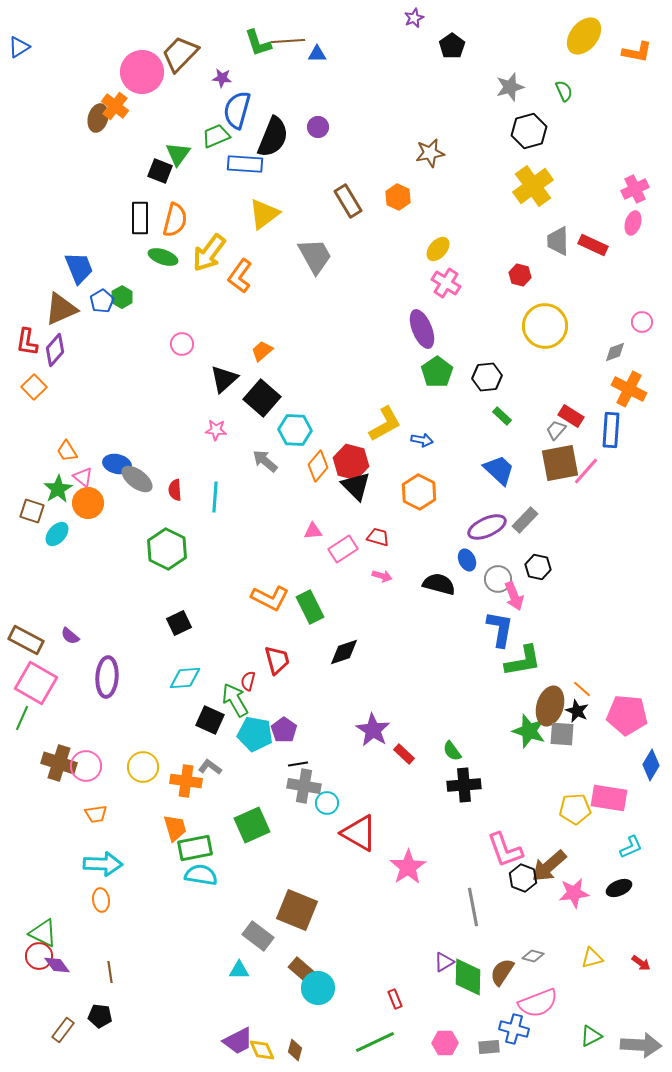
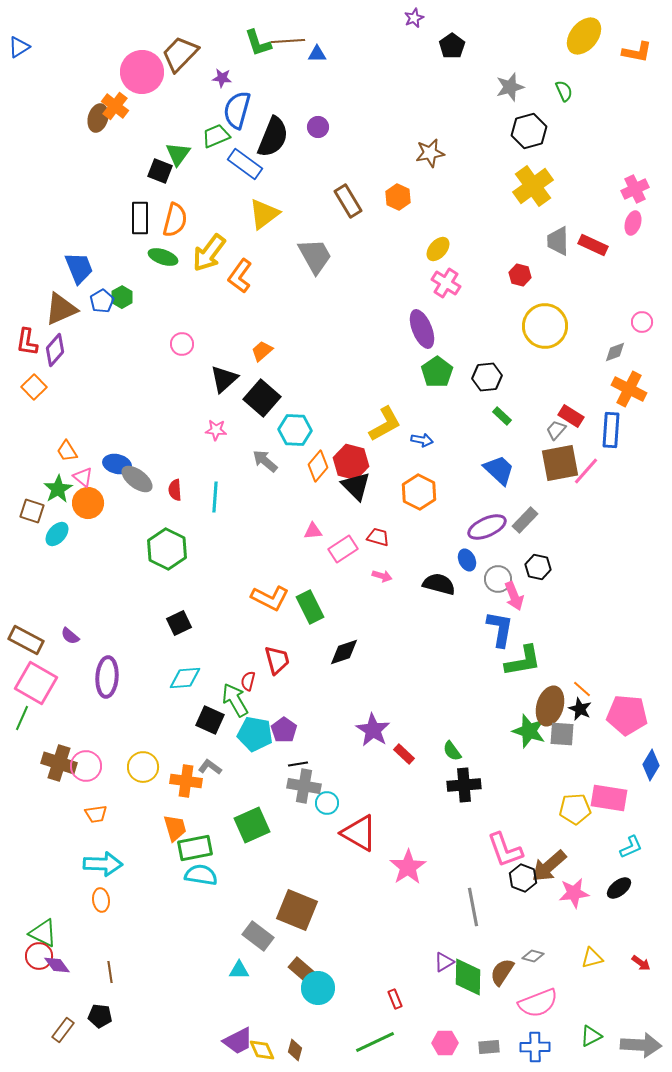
blue rectangle at (245, 164): rotated 32 degrees clockwise
black star at (577, 711): moved 3 px right, 2 px up
black ellipse at (619, 888): rotated 15 degrees counterclockwise
blue cross at (514, 1029): moved 21 px right, 18 px down; rotated 16 degrees counterclockwise
